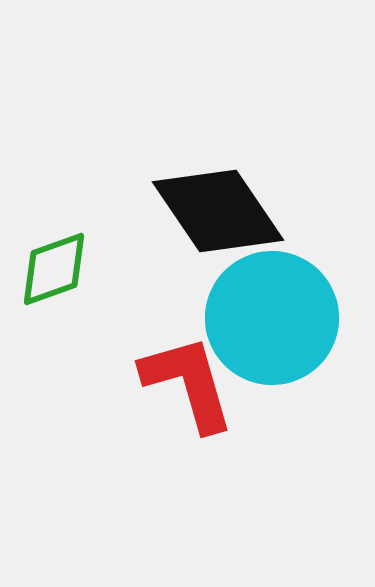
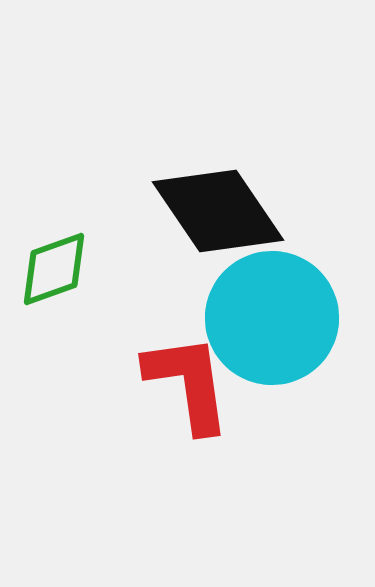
red L-shape: rotated 8 degrees clockwise
